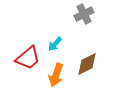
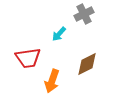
cyan arrow: moved 4 px right, 10 px up
red trapezoid: rotated 32 degrees clockwise
orange arrow: moved 4 px left, 6 px down
